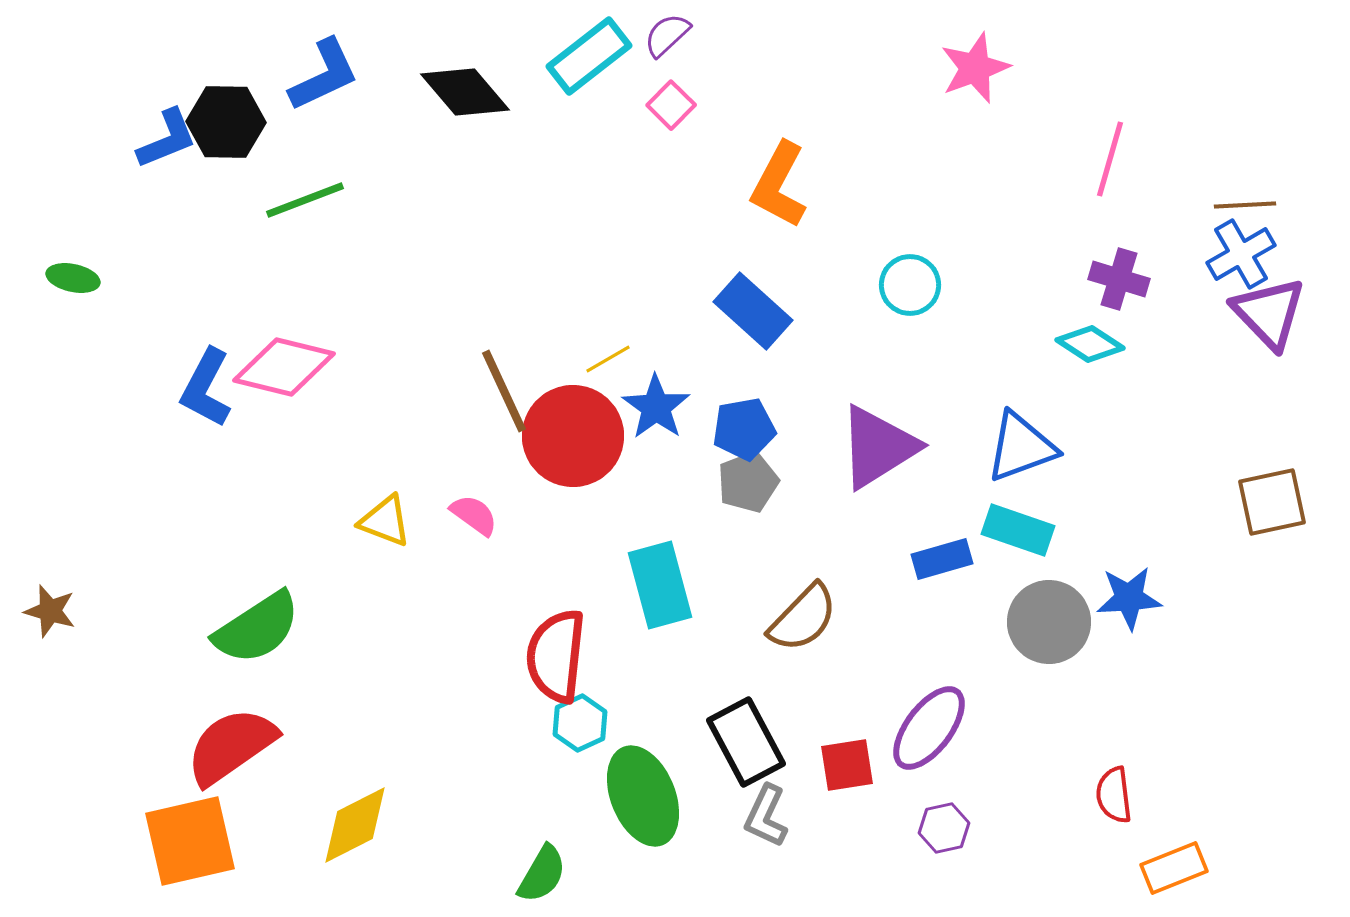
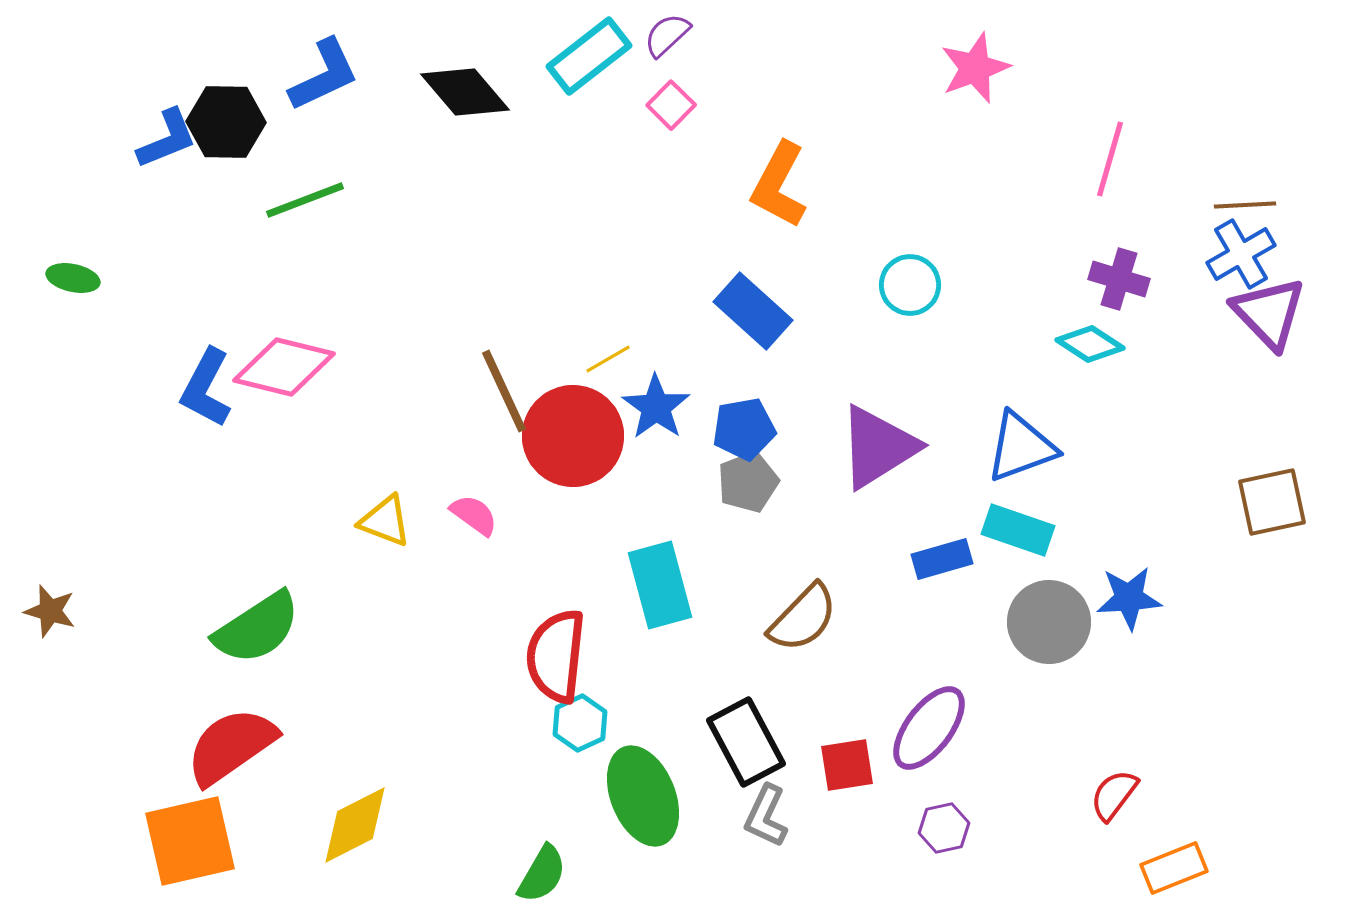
red semicircle at (1114, 795): rotated 44 degrees clockwise
